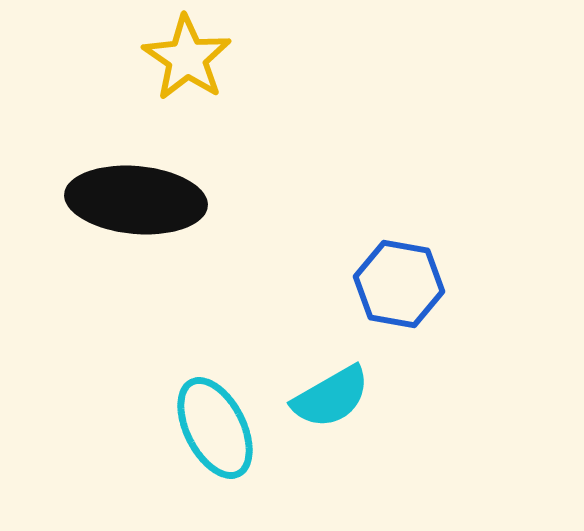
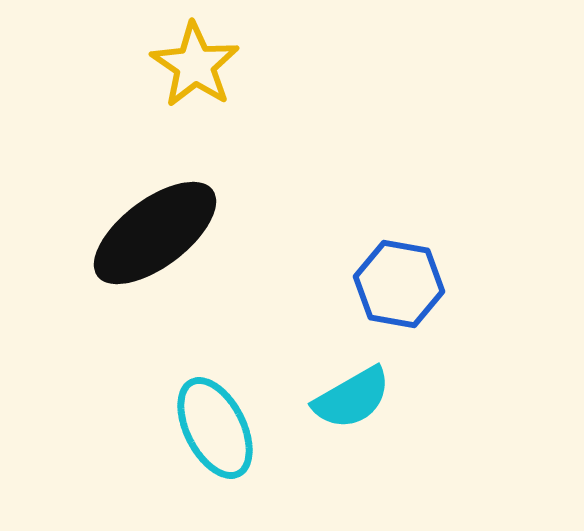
yellow star: moved 8 px right, 7 px down
black ellipse: moved 19 px right, 33 px down; rotated 42 degrees counterclockwise
cyan semicircle: moved 21 px right, 1 px down
